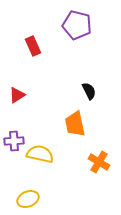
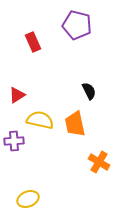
red rectangle: moved 4 px up
yellow semicircle: moved 34 px up
